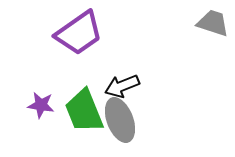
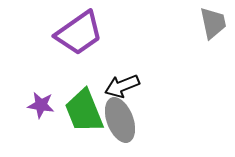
gray trapezoid: rotated 60 degrees clockwise
